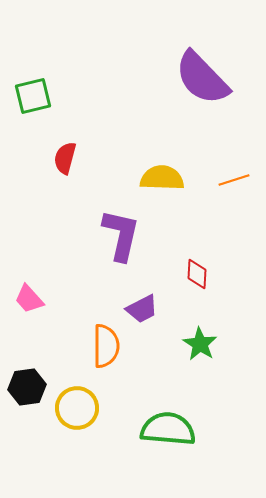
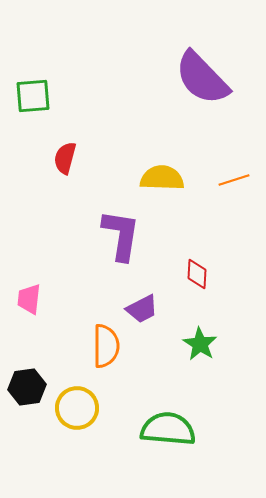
green square: rotated 9 degrees clockwise
purple L-shape: rotated 4 degrees counterclockwise
pink trapezoid: rotated 48 degrees clockwise
